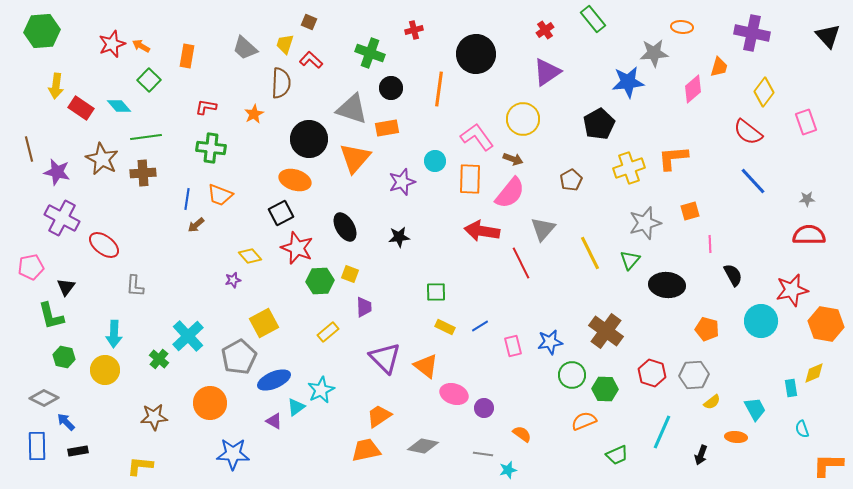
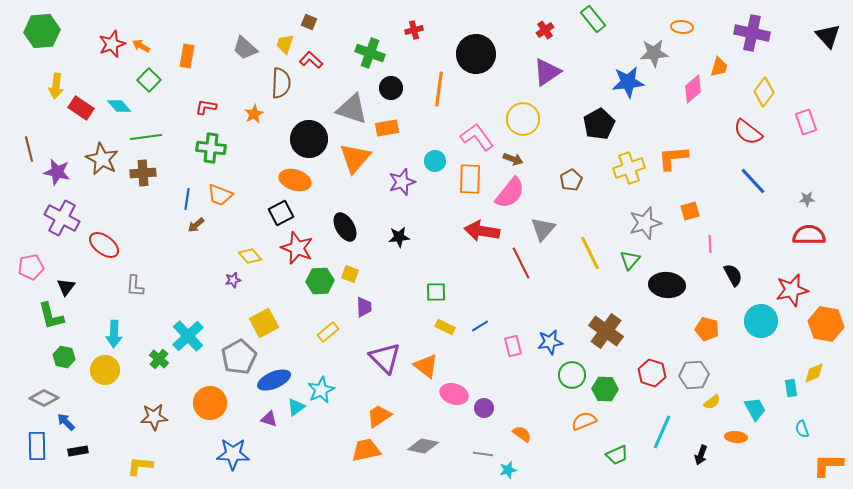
purple triangle at (274, 421): moved 5 px left, 2 px up; rotated 12 degrees counterclockwise
